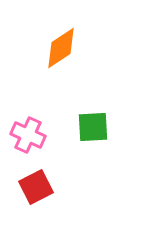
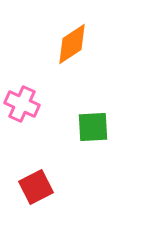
orange diamond: moved 11 px right, 4 px up
pink cross: moved 6 px left, 31 px up
